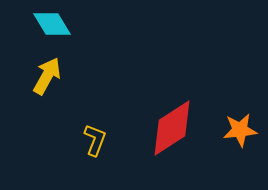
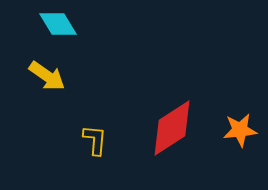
cyan diamond: moved 6 px right
yellow arrow: rotated 96 degrees clockwise
yellow L-shape: rotated 16 degrees counterclockwise
